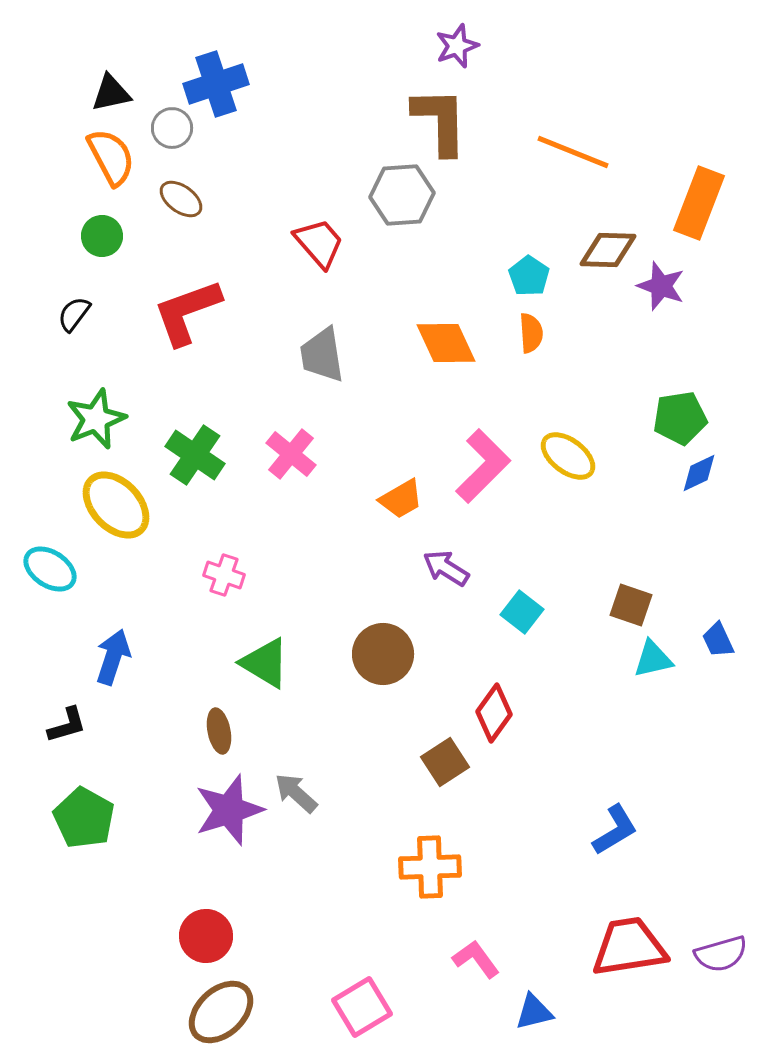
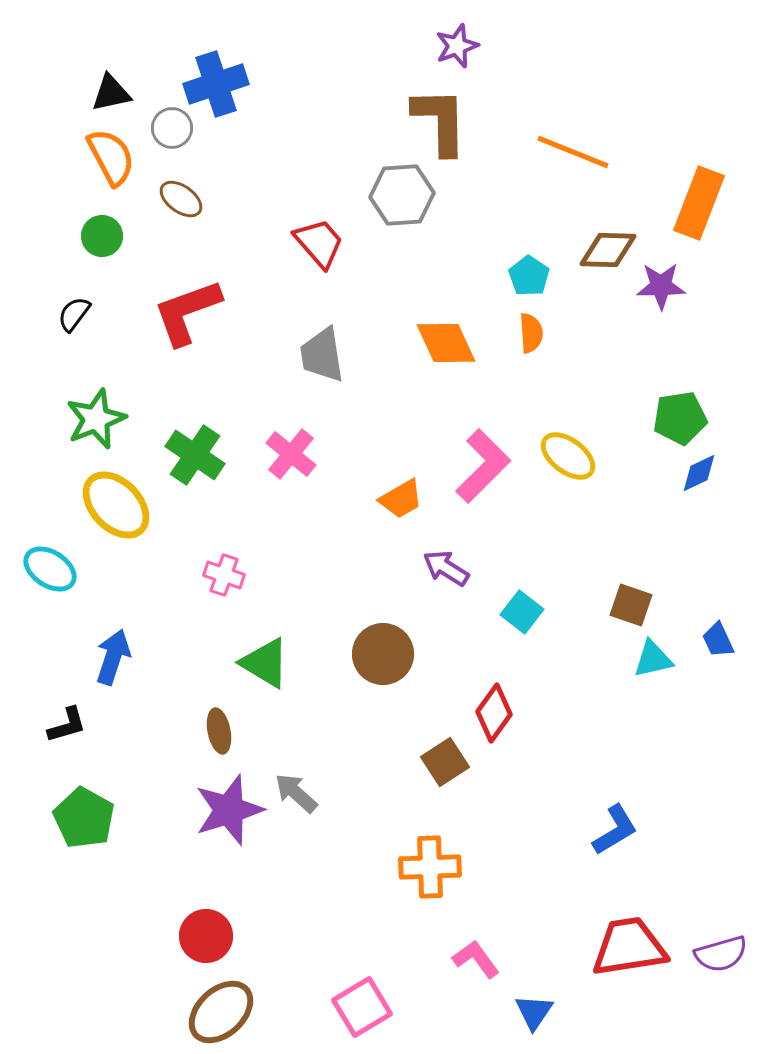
purple star at (661, 286): rotated 21 degrees counterclockwise
blue triangle at (534, 1012): rotated 42 degrees counterclockwise
